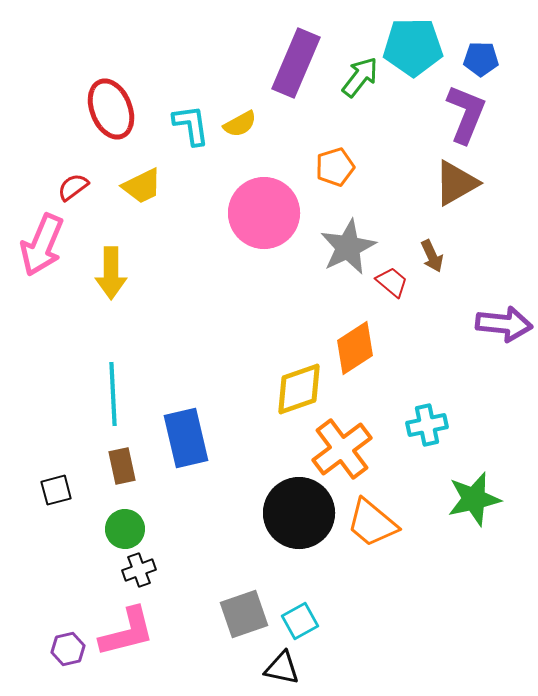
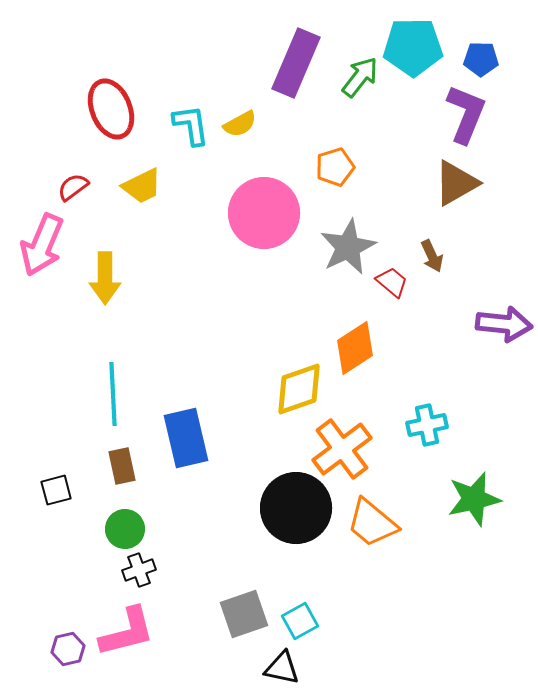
yellow arrow: moved 6 px left, 5 px down
black circle: moved 3 px left, 5 px up
